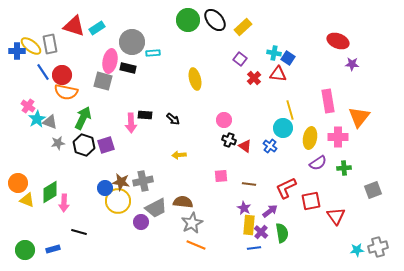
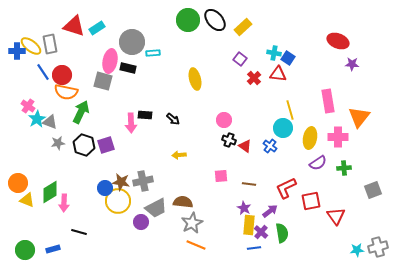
green arrow at (83, 118): moved 2 px left, 6 px up
